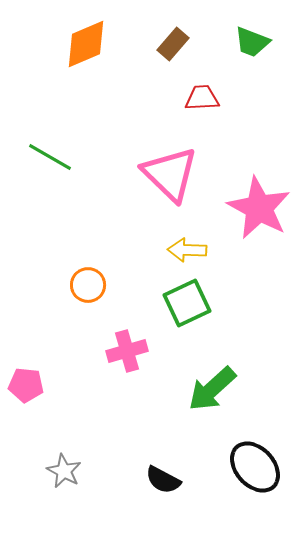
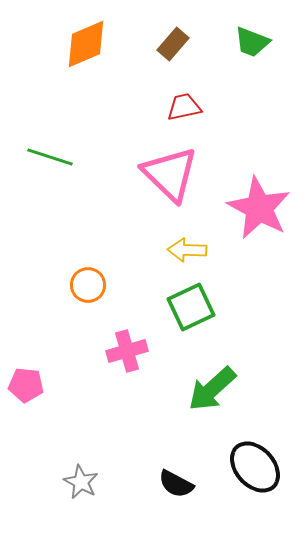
red trapezoid: moved 18 px left, 9 px down; rotated 9 degrees counterclockwise
green line: rotated 12 degrees counterclockwise
green square: moved 4 px right, 4 px down
gray star: moved 17 px right, 11 px down
black semicircle: moved 13 px right, 4 px down
